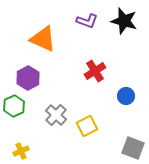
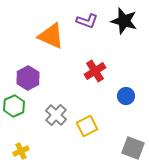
orange triangle: moved 8 px right, 3 px up
